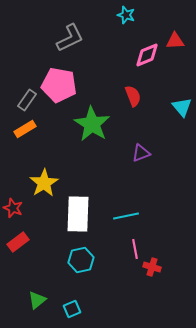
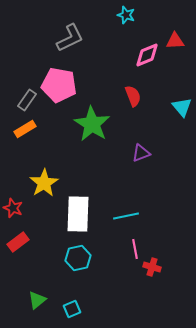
cyan hexagon: moved 3 px left, 2 px up
